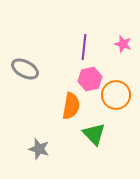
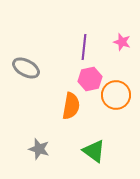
pink star: moved 1 px left, 2 px up
gray ellipse: moved 1 px right, 1 px up
green triangle: moved 17 px down; rotated 10 degrees counterclockwise
